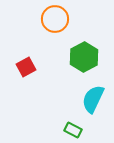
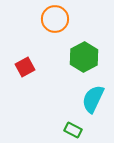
red square: moved 1 px left
